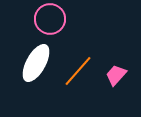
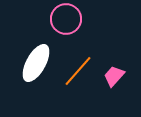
pink circle: moved 16 px right
pink trapezoid: moved 2 px left, 1 px down
